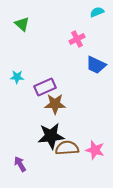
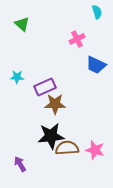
cyan semicircle: rotated 96 degrees clockwise
